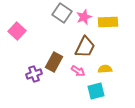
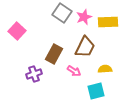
brown rectangle: moved 8 px up
pink arrow: moved 4 px left
